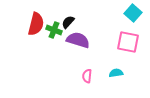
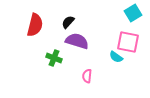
cyan square: rotated 18 degrees clockwise
red semicircle: moved 1 px left, 1 px down
green cross: moved 28 px down
purple semicircle: moved 1 px left, 1 px down
cyan semicircle: moved 16 px up; rotated 136 degrees counterclockwise
